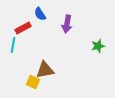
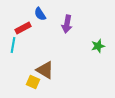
brown triangle: rotated 42 degrees clockwise
